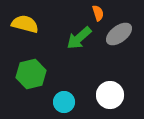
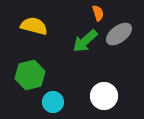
yellow semicircle: moved 9 px right, 2 px down
green arrow: moved 6 px right, 3 px down
green hexagon: moved 1 px left, 1 px down
white circle: moved 6 px left, 1 px down
cyan circle: moved 11 px left
